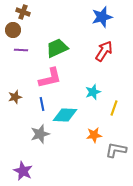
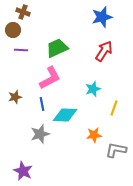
pink L-shape: rotated 15 degrees counterclockwise
cyan star: moved 3 px up
